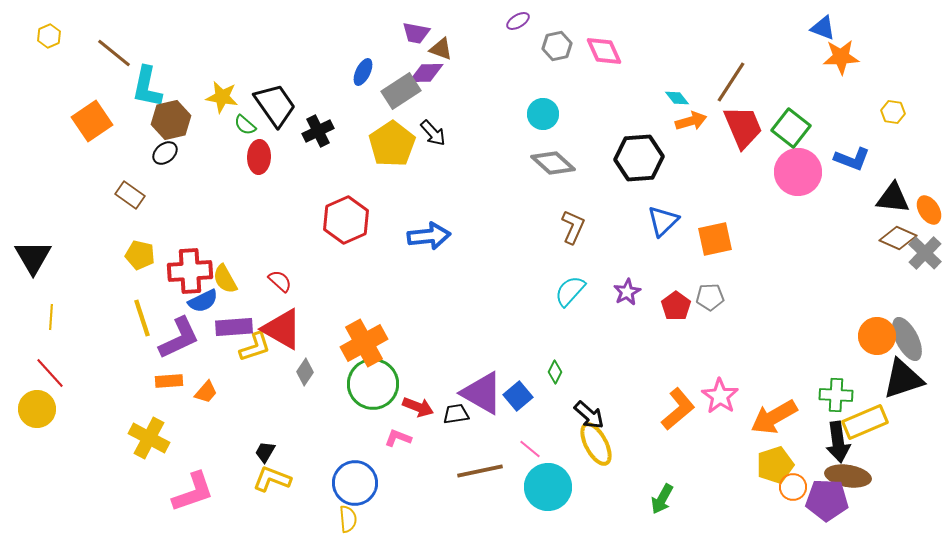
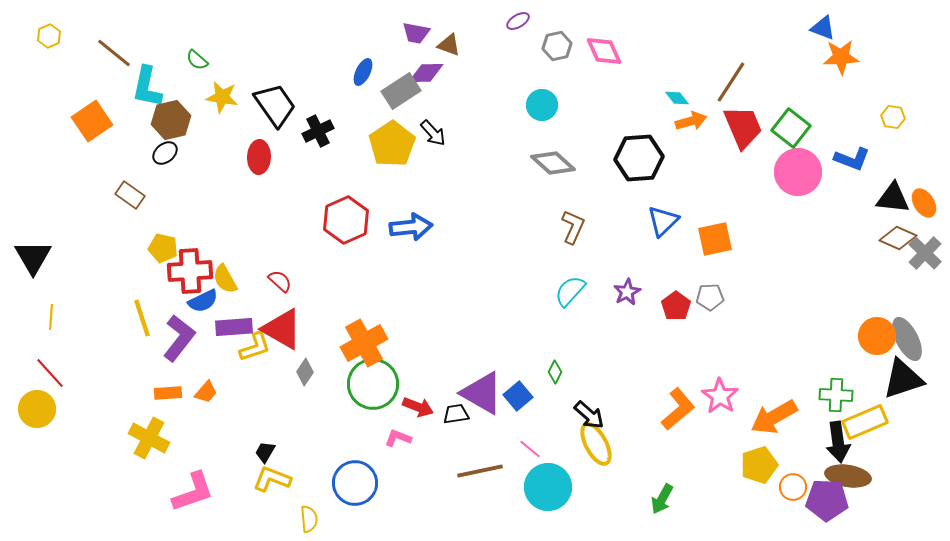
brown triangle at (441, 49): moved 8 px right, 4 px up
yellow hexagon at (893, 112): moved 5 px down
cyan circle at (543, 114): moved 1 px left, 9 px up
green semicircle at (245, 125): moved 48 px left, 65 px up
orange ellipse at (929, 210): moved 5 px left, 7 px up
blue arrow at (429, 236): moved 18 px left, 9 px up
yellow pentagon at (140, 255): moved 23 px right, 7 px up
purple L-shape at (179, 338): rotated 27 degrees counterclockwise
orange rectangle at (169, 381): moved 1 px left, 12 px down
yellow pentagon at (775, 465): moved 16 px left
yellow semicircle at (348, 519): moved 39 px left
